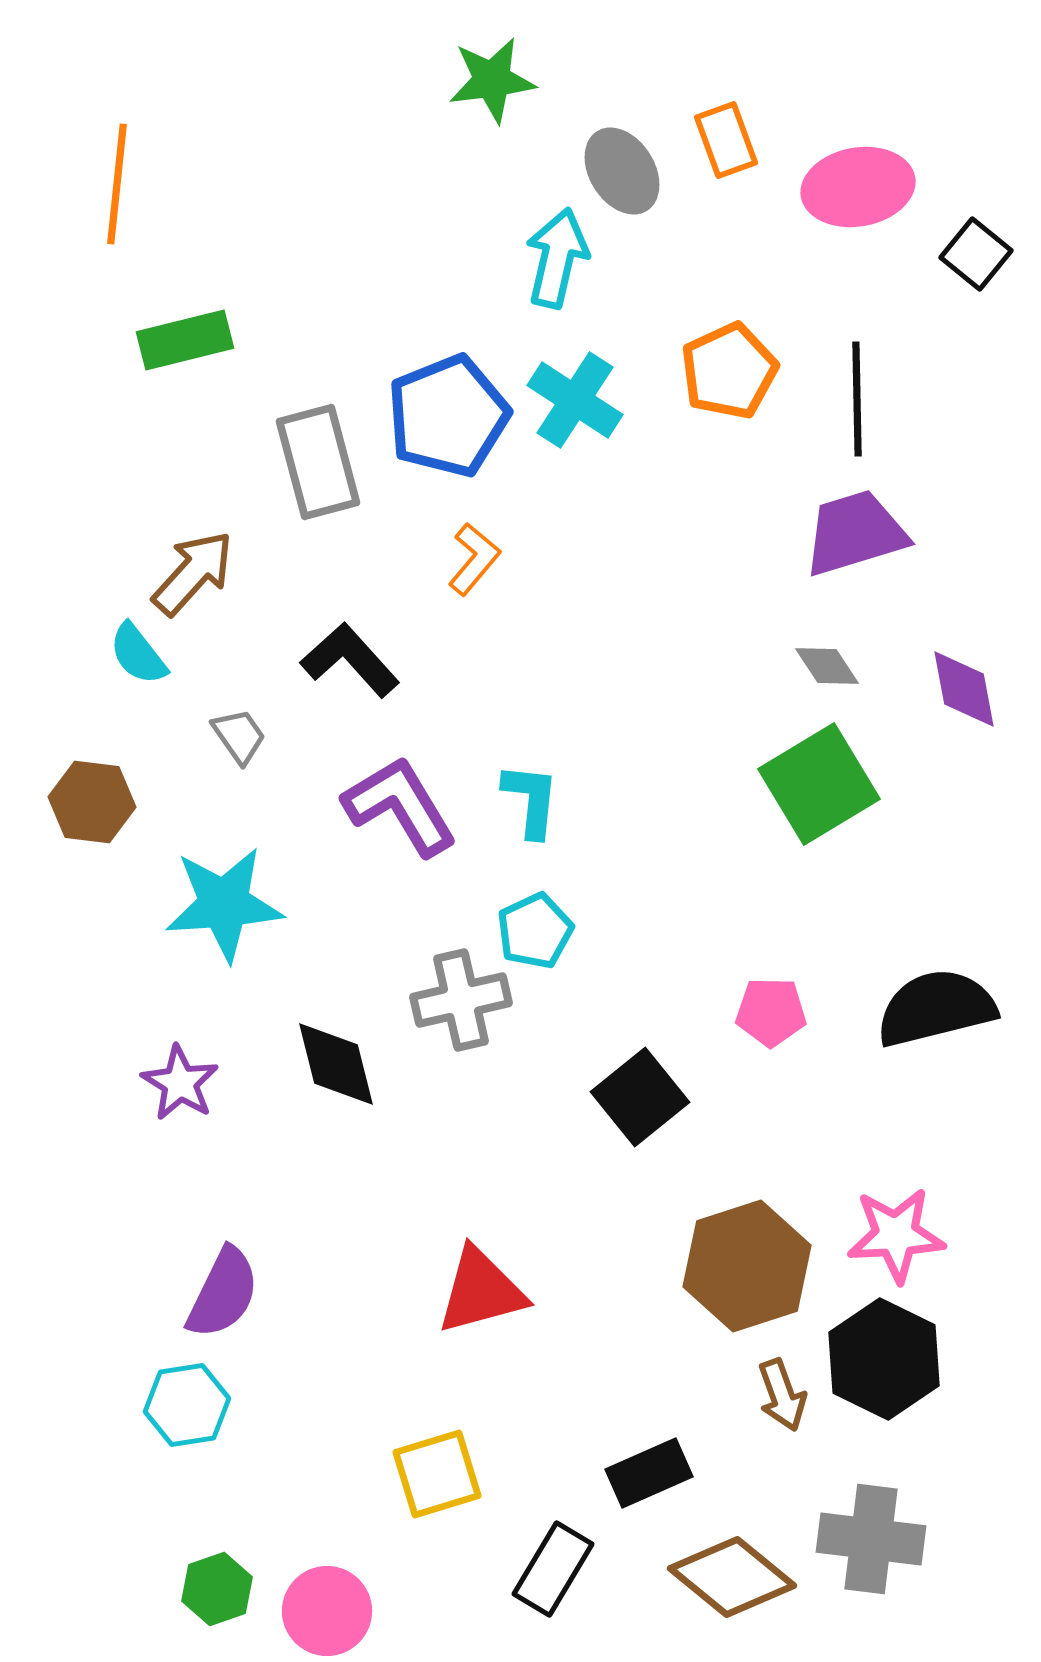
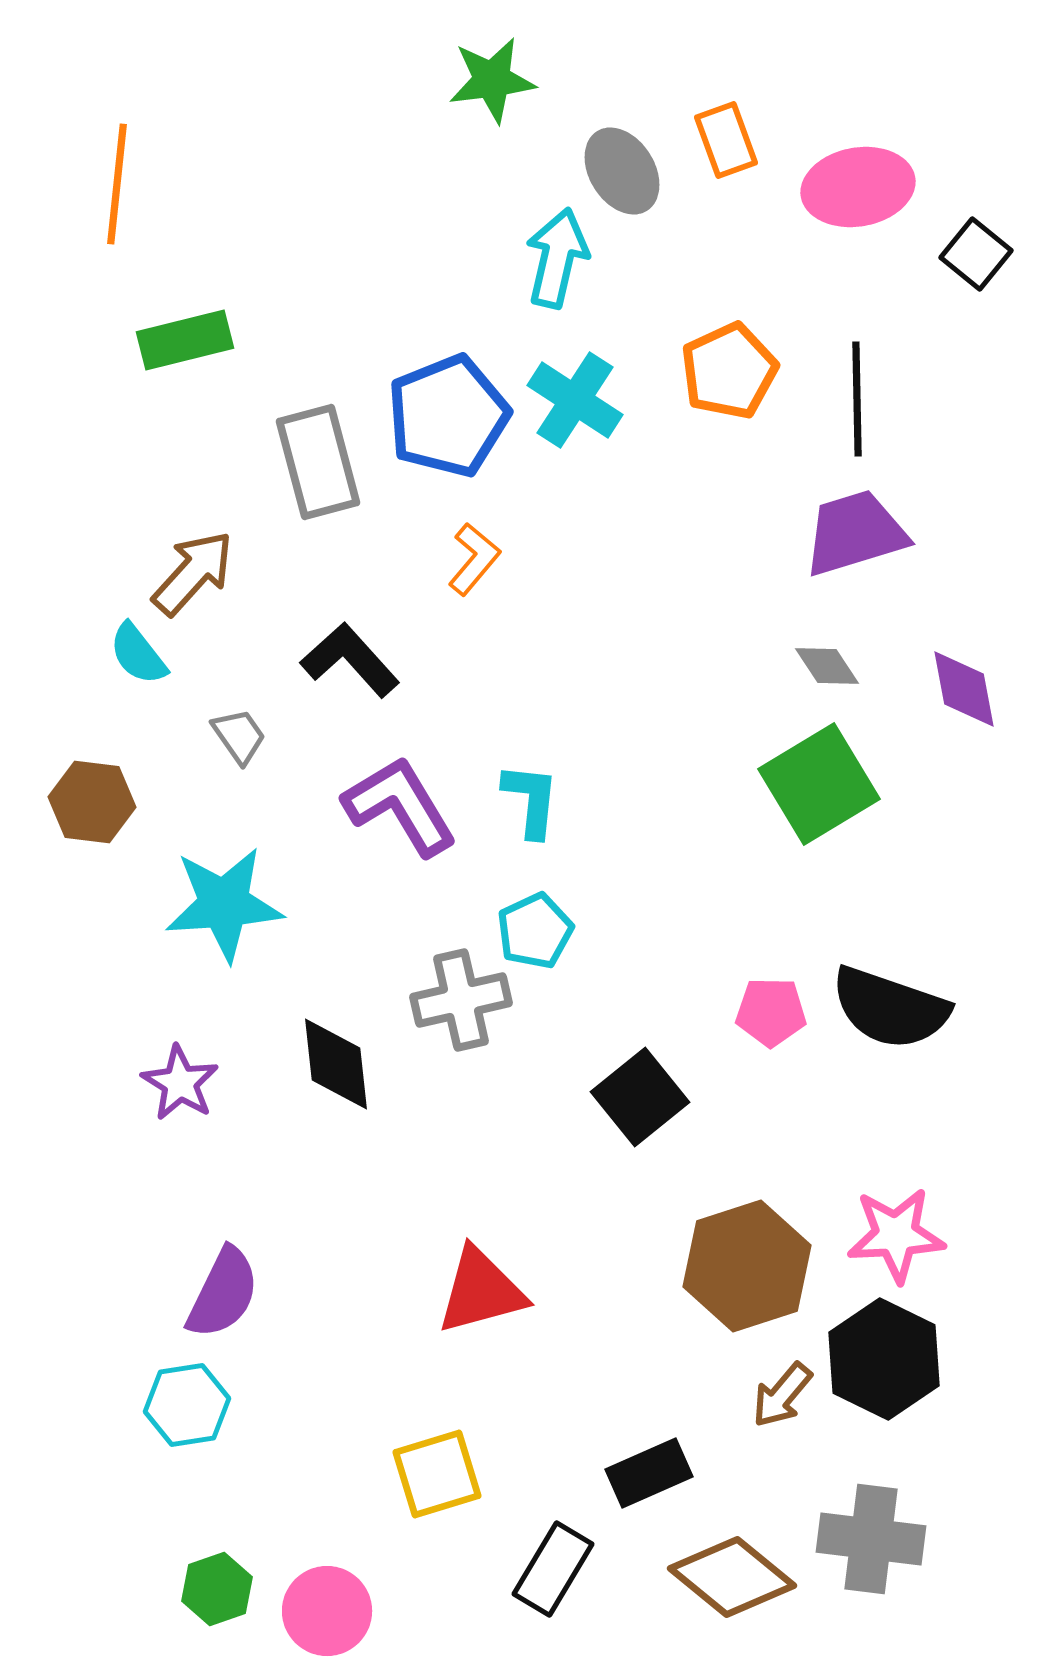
black semicircle at (936, 1008): moved 46 px left; rotated 147 degrees counterclockwise
black diamond at (336, 1064): rotated 8 degrees clockwise
brown arrow at (782, 1395): rotated 60 degrees clockwise
